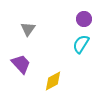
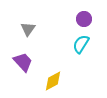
purple trapezoid: moved 2 px right, 2 px up
